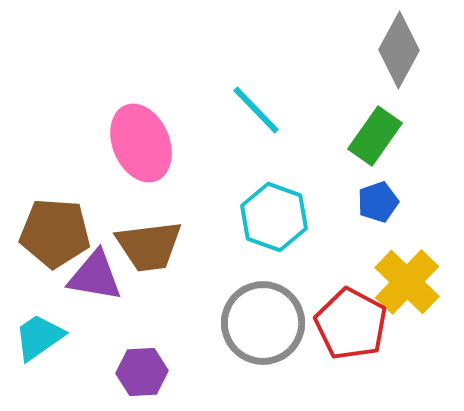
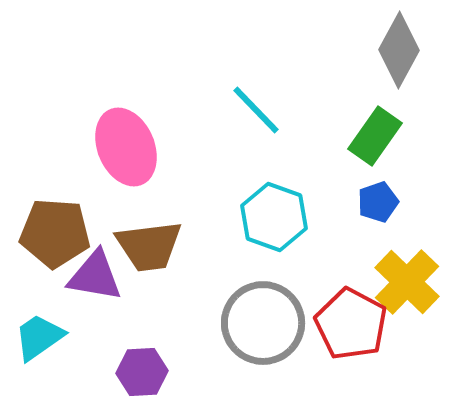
pink ellipse: moved 15 px left, 4 px down
